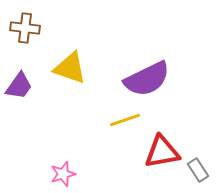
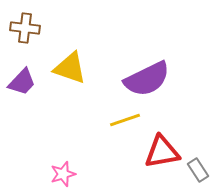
purple trapezoid: moved 3 px right, 4 px up; rotated 8 degrees clockwise
